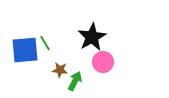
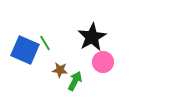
blue square: rotated 28 degrees clockwise
